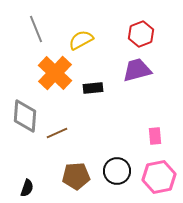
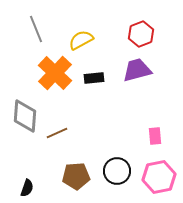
black rectangle: moved 1 px right, 10 px up
